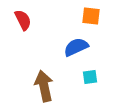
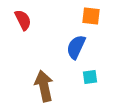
blue semicircle: rotated 40 degrees counterclockwise
